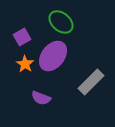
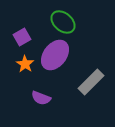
green ellipse: moved 2 px right
purple ellipse: moved 2 px right, 1 px up
